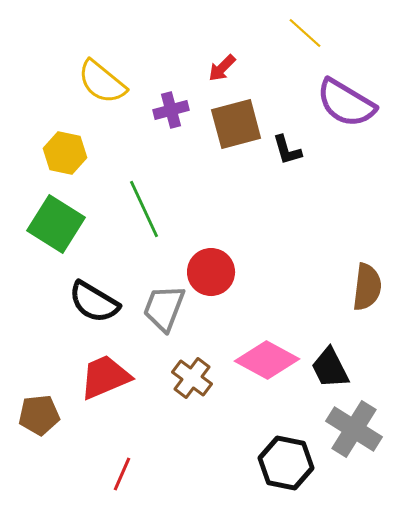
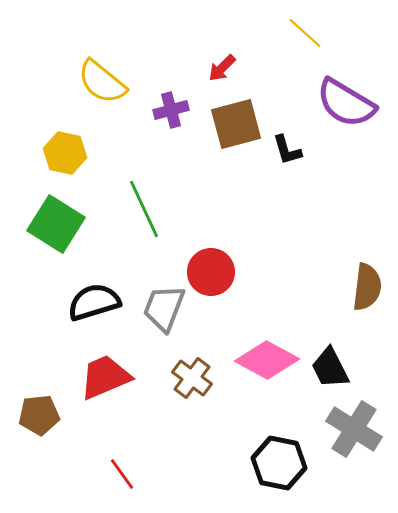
black semicircle: rotated 132 degrees clockwise
black hexagon: moved 7 px left
red line: rotated 60 degrees counterclockwise
